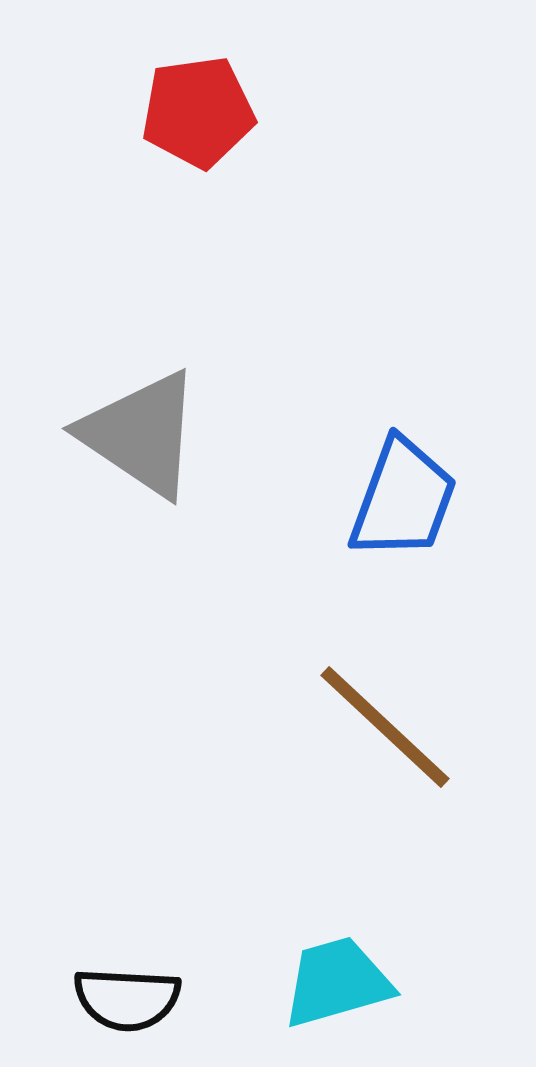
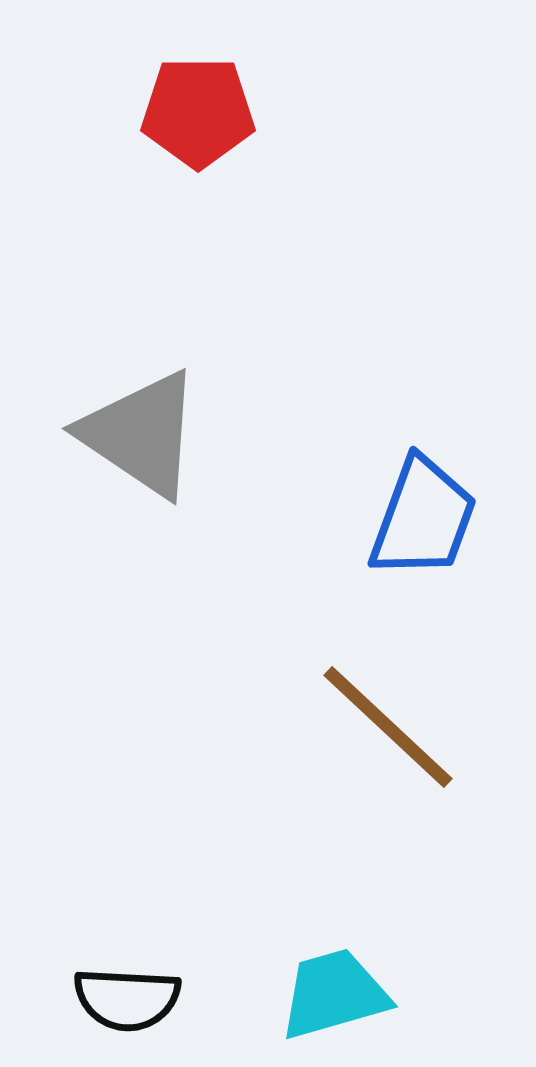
red pentagon: rotated 8 degrees clockwise
blue trapezoid: moved 20 px right, 19 px down
brown line: moved 3 px right
cyan trapezoid: moved 3 px left, 12 px down
